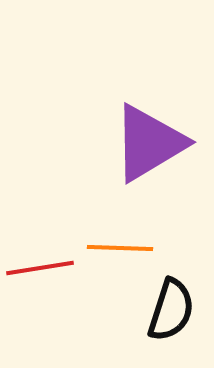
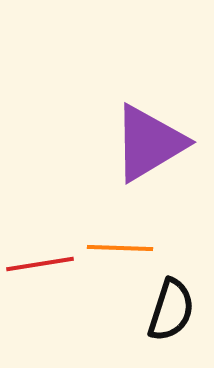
red line: moved 4 px up
